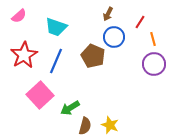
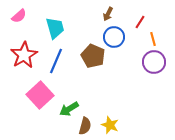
cyan trapezoid: moved 1 px left, 1 px down; rotated 125 degrees counterclockwise
purple circle: moved 2 px up
green arrow: moved 1 px left, 1 px down
